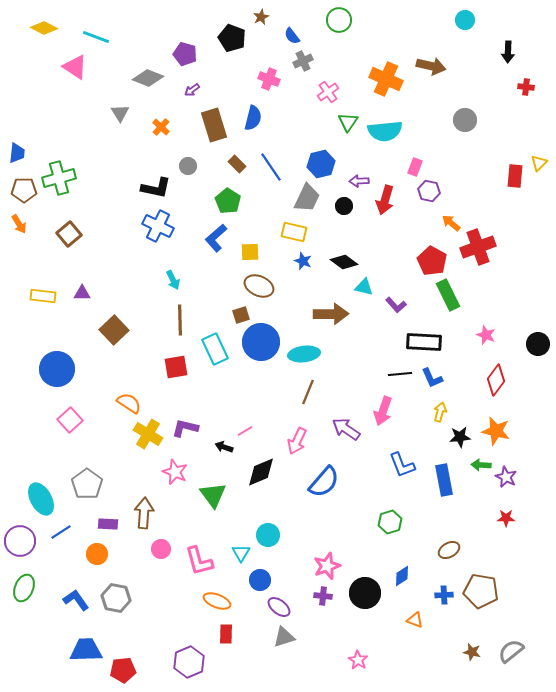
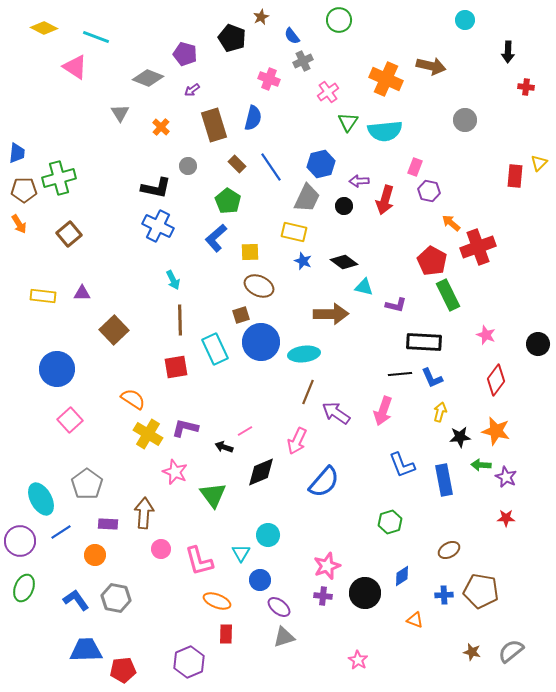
purple L-shape at (396, 305): rotated 35 degrees counterclockwise
orange semicircle at (129, 403): moved 4 px right, 4 px up
purple arrow at (346, 429): moved 10 px left, 16 px up
orange circle at (97, 554): moved 2 px left, 1 px down
